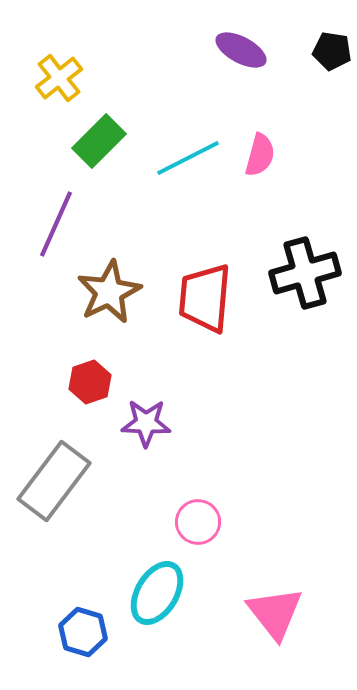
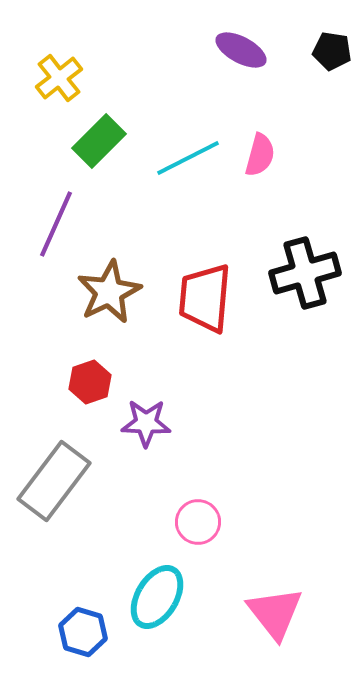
cyan ellipse: moved 4 px down
